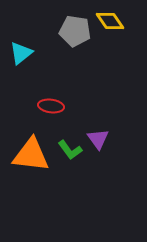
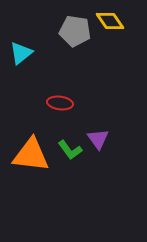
red ellipse: moved 9 px right, 3 px up
